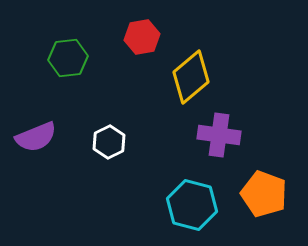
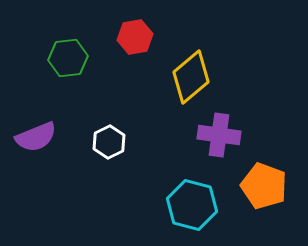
red hexagon: moved 7 px left
orange pentagon: moved 8 px up
